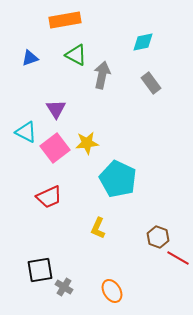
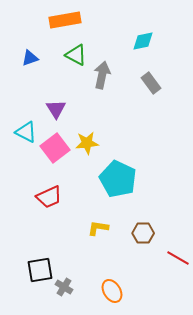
cyan diamond: moved 1 px up
yellow L-shape: rotated 75 degrees clockwise
brown hexagon: moved 15 px left, 4 px up; rotated 20 degrees counterclockwise
